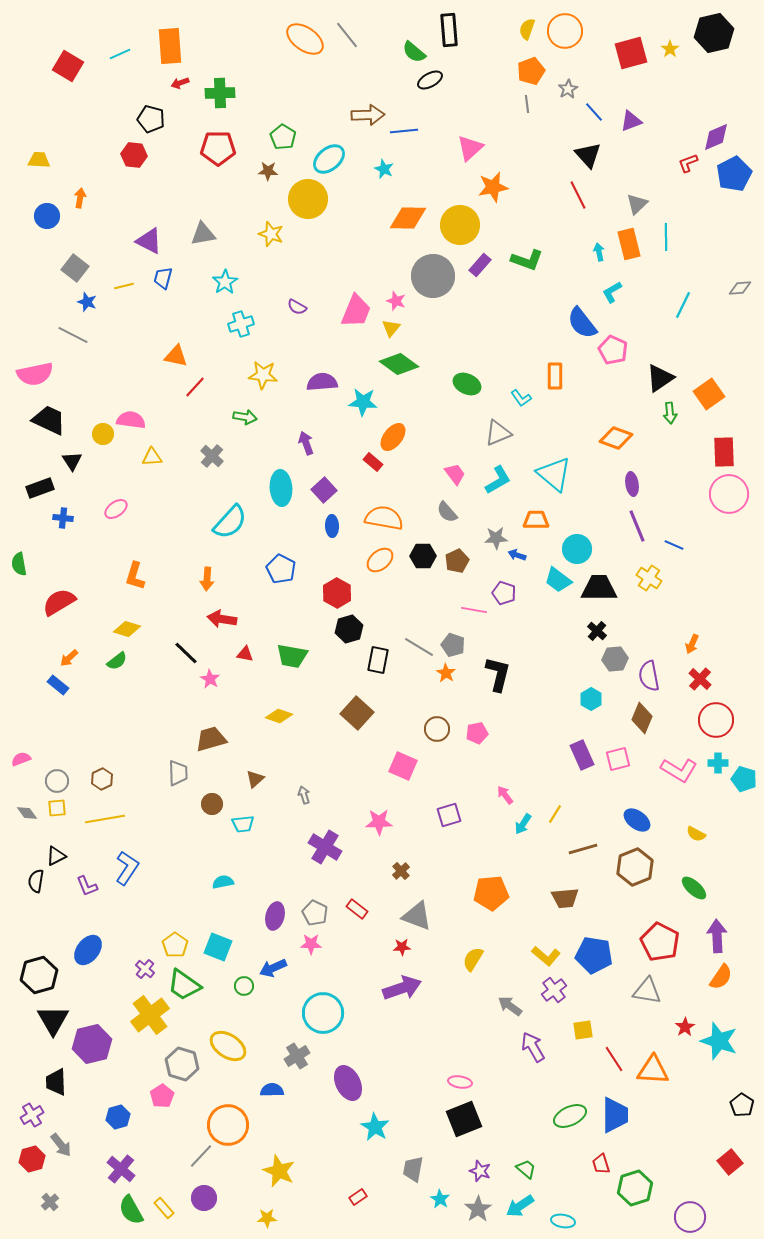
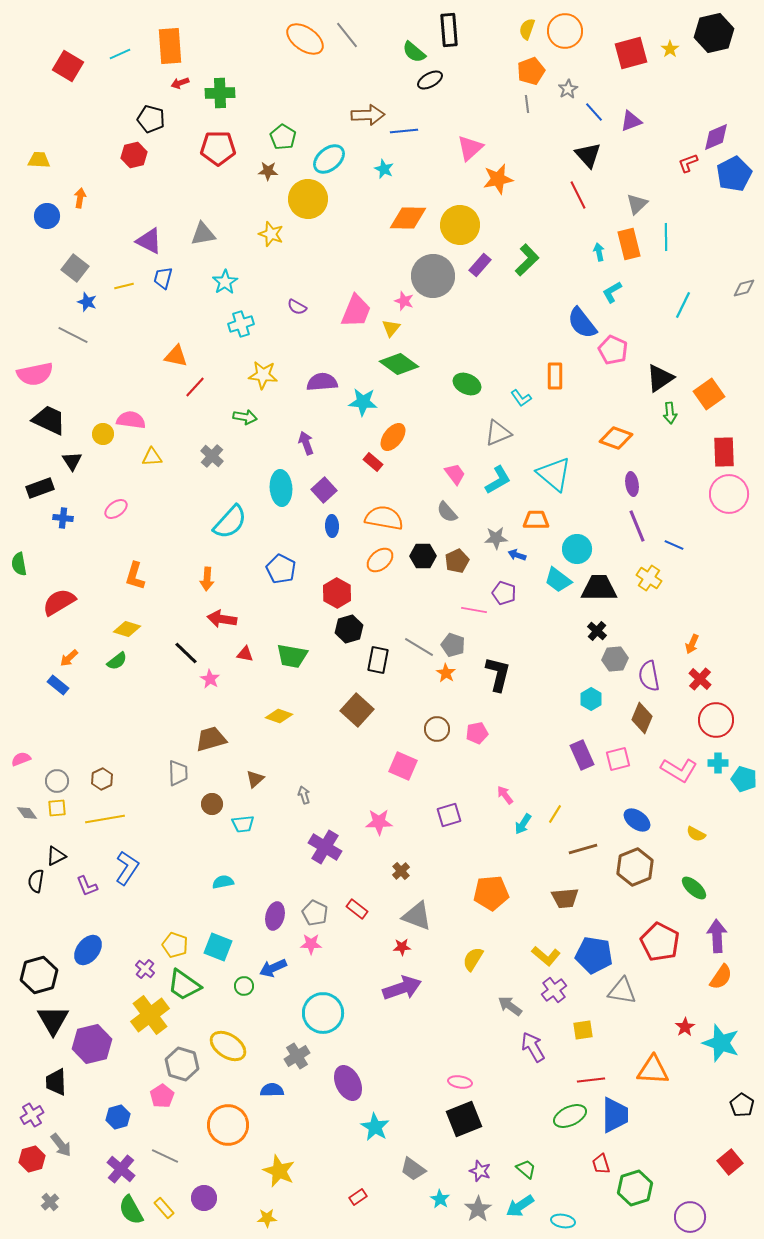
red hexagon at (134, 155): rotated 20 degrees counterclockwise
orange star at (493, 187): moved 5 px right, 8 px up
green L-shape at (527, 260): rotated 64 degrees counterclockwise
gray diamond at (740, 288): moved 4 px right; rotated 10 degrees counterclockwise
pink star at (396, 301): moved 8 px right
brown square at (357, 713): moved 3 px up
yellow pentagon at (175, 945): rotated 15 degrees counterclockwise
gray triangle at (647, 991): moved 25 px left
cyan star at (719, 1041): moved 2 px right, 2 px down
red line at (614, 1059): moved 23 px left, 21 px down; rotated 64 degrees counterclockwise
gray line at (201, 1156): moved 36 px left; rotated 72 degrees clockwise
gray trapezoid at (413, 1169): rotated 64 degrees counterclockwise
